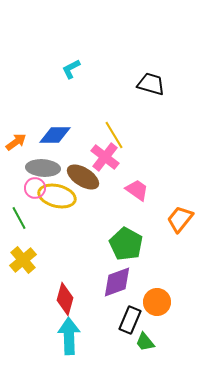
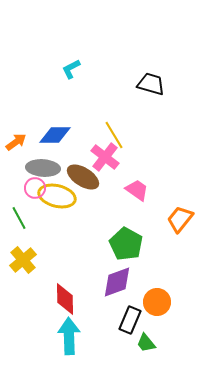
red diamond: rotated 16 degrees counterclockwise
green trapezoid: moved 1 px right, 1 px down
